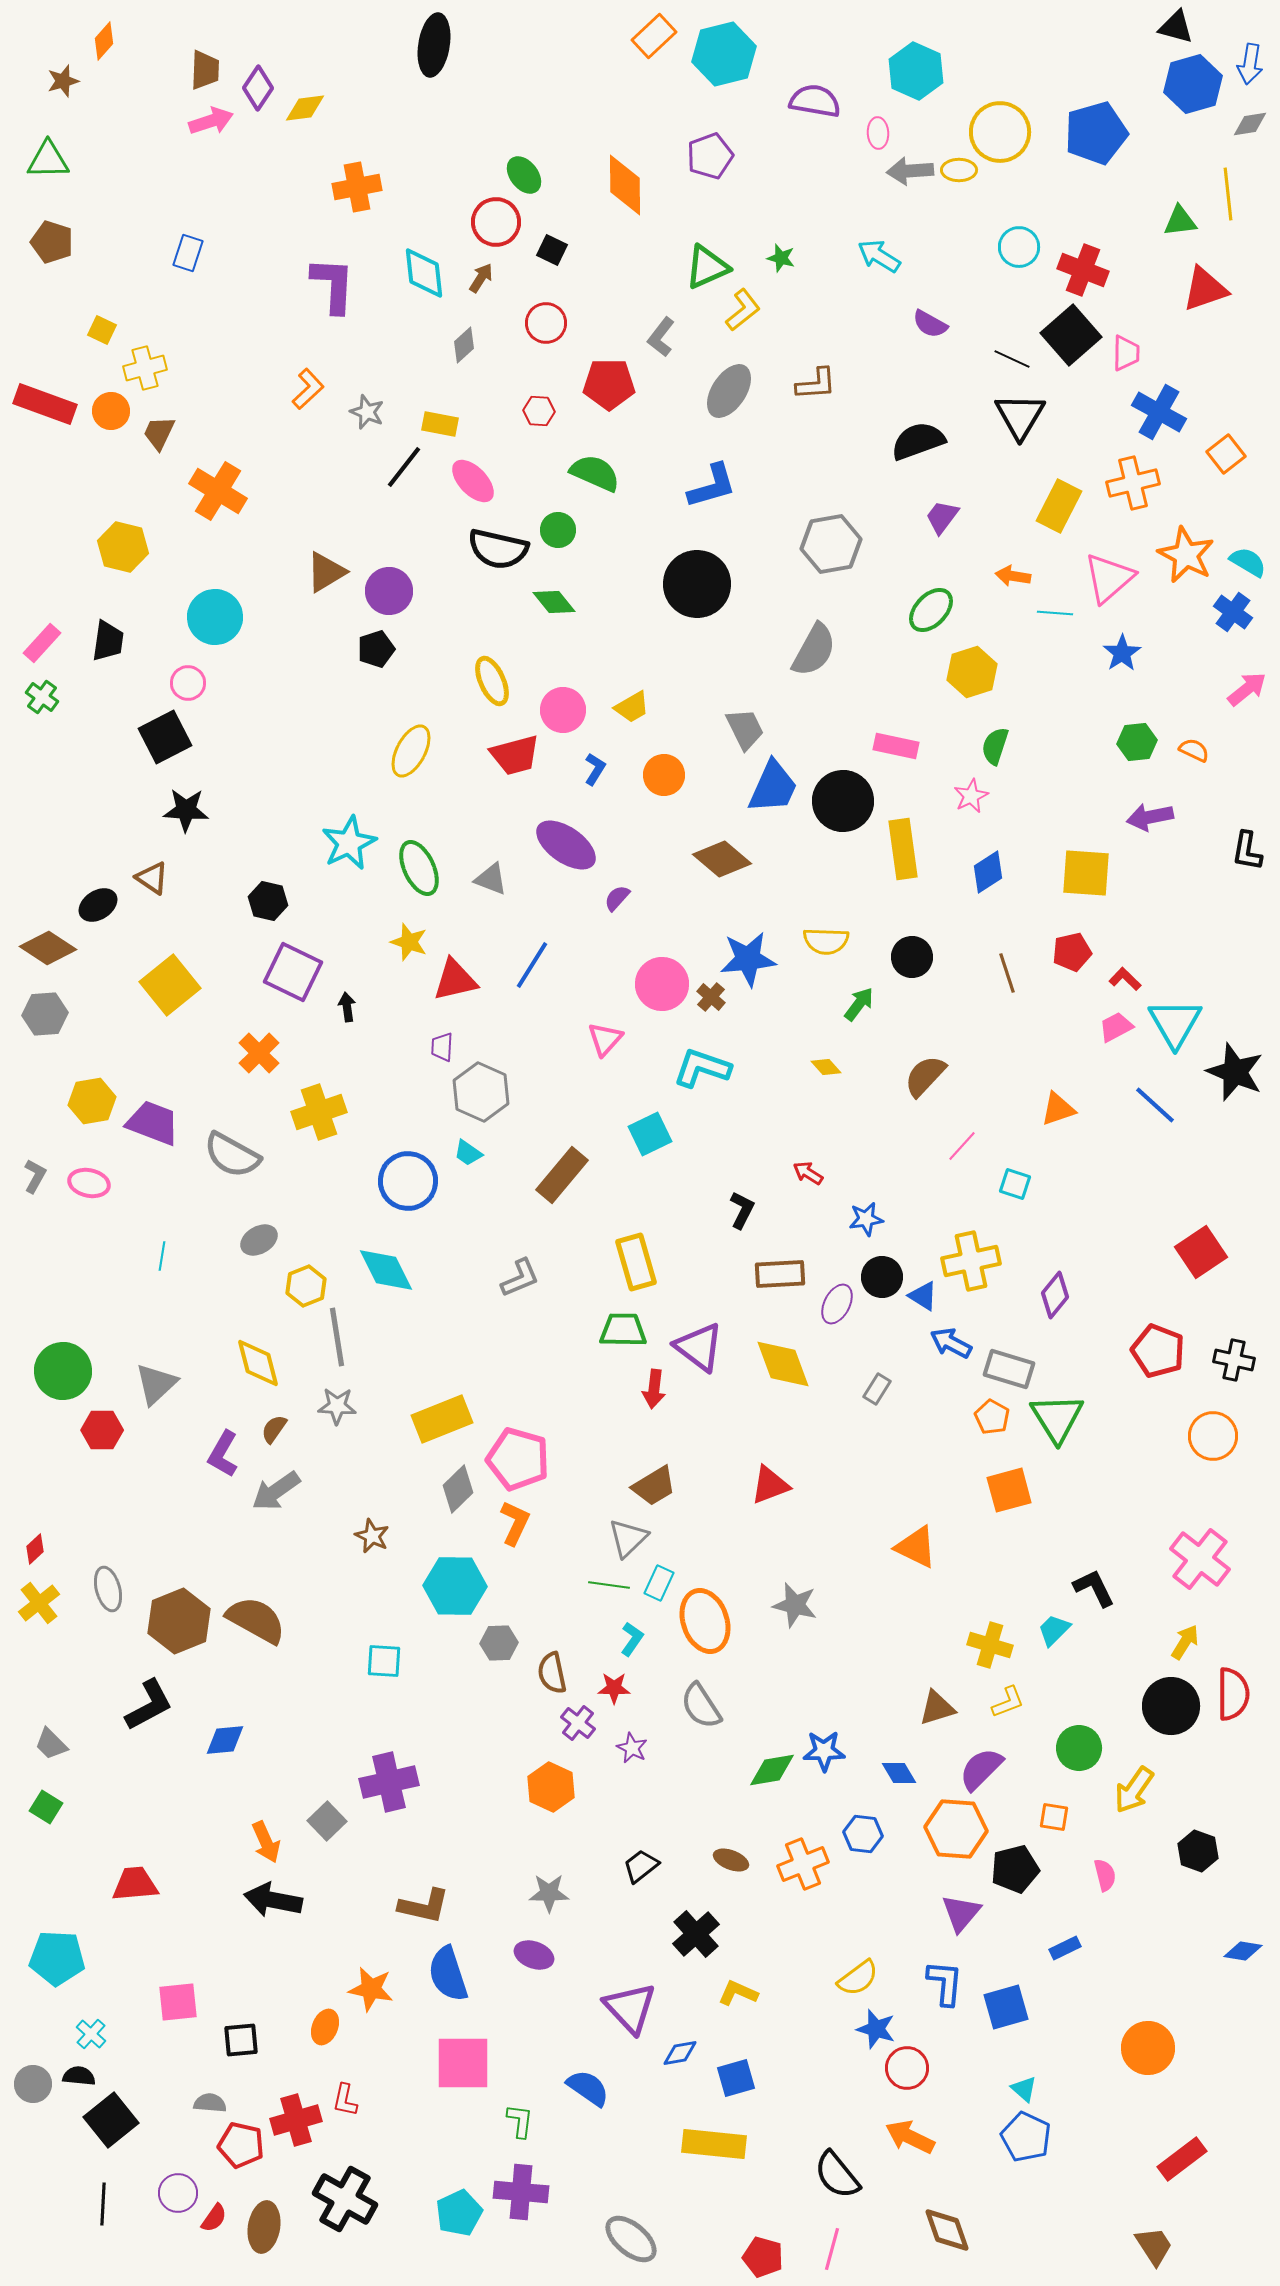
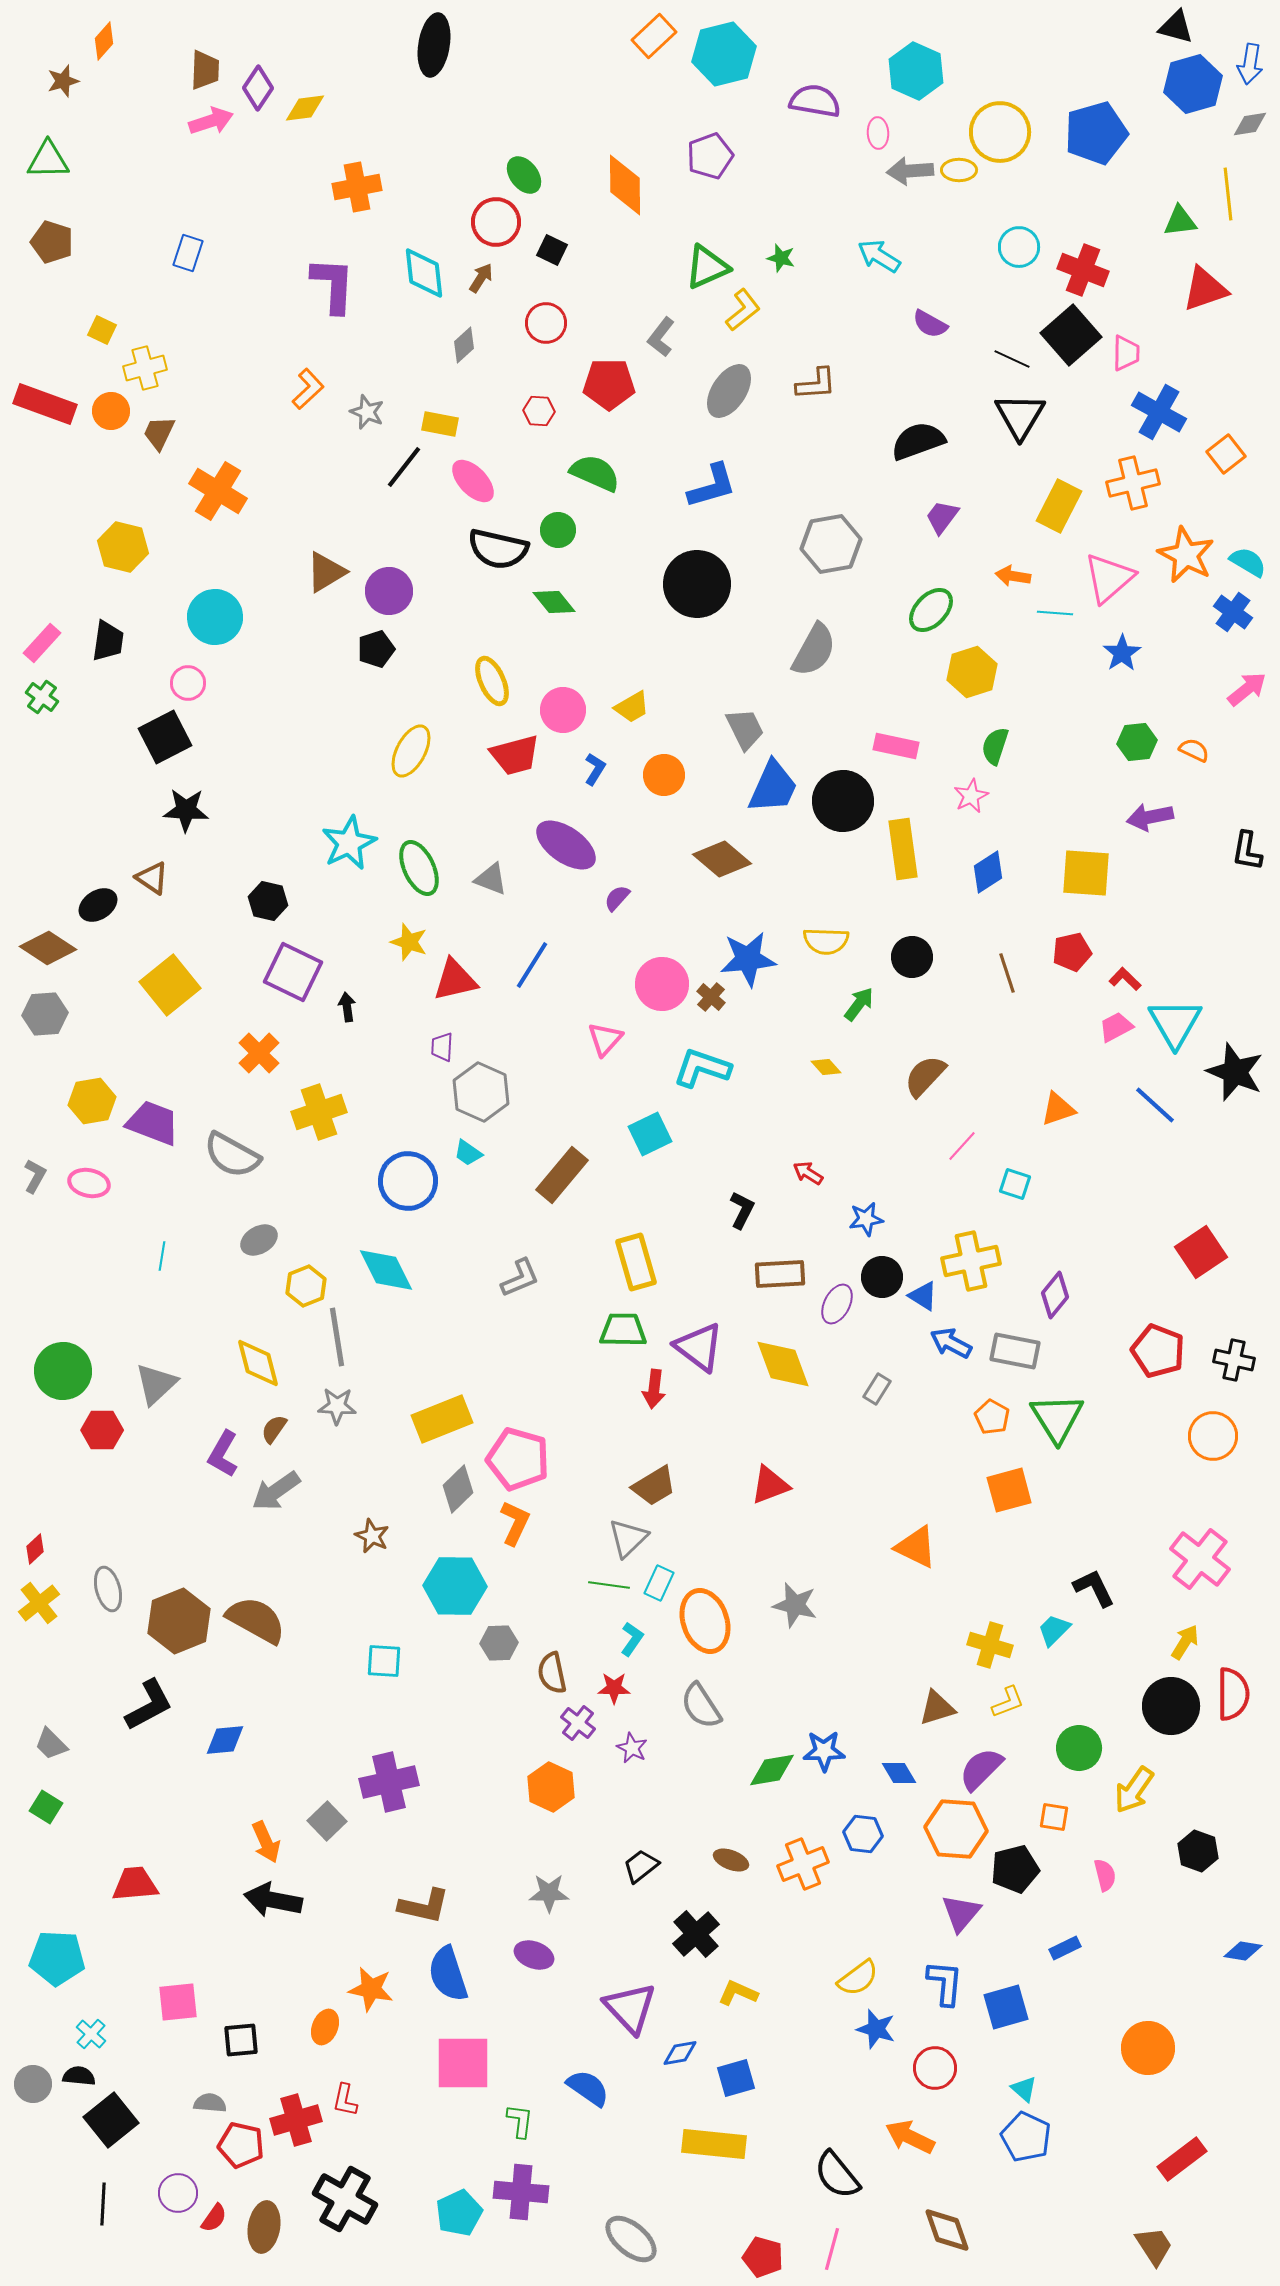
gray rectangle at (1009, 1369): moved 6 px right, 18 px up; rotated 6 degrees counterclockwise
red circle at (907, 2068): moved 28 px right
